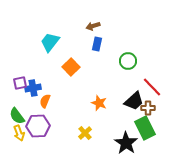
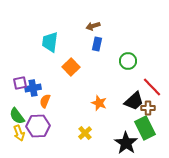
cyan trapezoid: rotated 30 degrees counterclockwise
